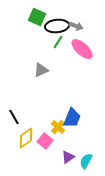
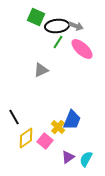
green square: moved 1 px left
blue trapezoid: moved 2 px down
cyan semicircle: moved 2 px up
